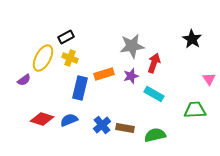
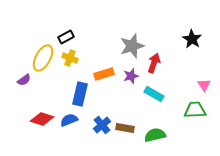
gray star: rotated 10 degrees counterclockwise
pink triangle: moved 5 px left, 6 px down
blue rectangle: moved 6 px down
